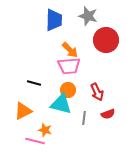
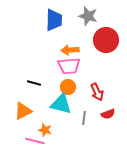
orange arrow: rotated 132 degrees clockwise
orange circle: moved 3 px up
